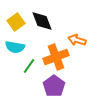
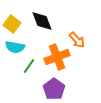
yellow square: moved 4 px left, 2 px down; rotated 18 degrees counterclockwise
orange arrow: rotated 150 degrees counterclockwise
orange cross: moved 1 px right
purple pentagon: moved 3 px down
